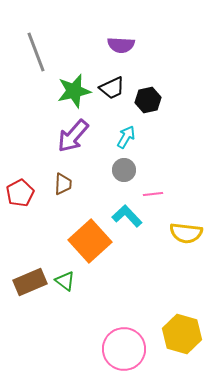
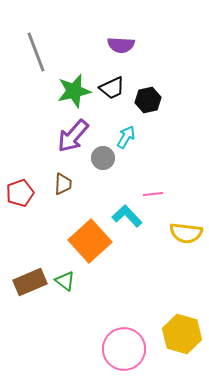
gray circle: moved 21 px left, 12 px up
red pentagon: rotated 8 degrees clockwise
